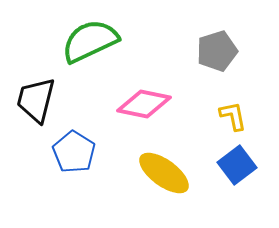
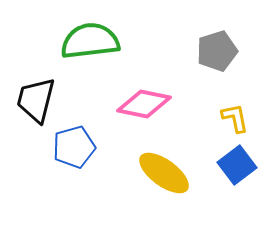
green semicircle: rotated 18 degrees clockwise
yellow L-shape: moved 2 px right, 2 px down
blue pentagon: moved 5 px up; rotated 24 degrees clockwise
